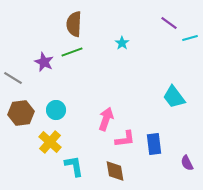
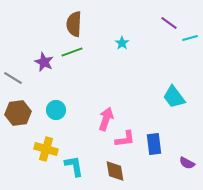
brown hexagon: moved 3 px left
yellow cross: moved 4 px left, 7 px down; rotated 25 degrees counterclockwise
purple semicircle: rotated 35 degrees counterclockwise
